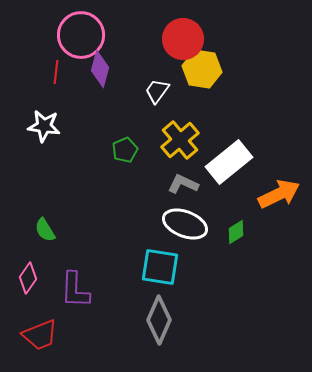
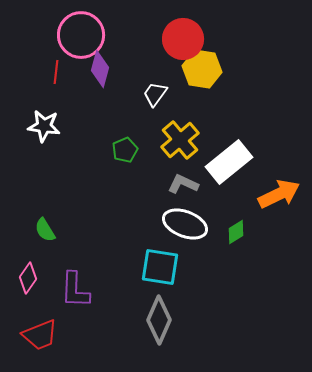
white trapezoid: moved 2 px left, 3 px down
